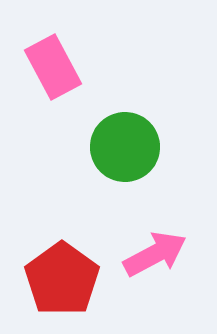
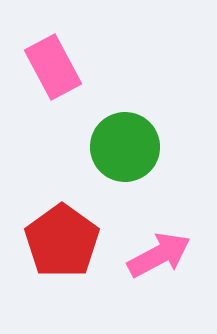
pink arrow: moved 4 px right, 1 px down
red pentagon: moved 38 px up
